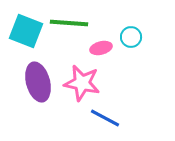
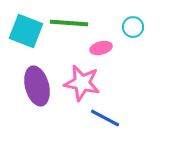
cyan circle: moved 2 px right, 10 px up
purple ellipse: moved 1 px left, 4 px down
